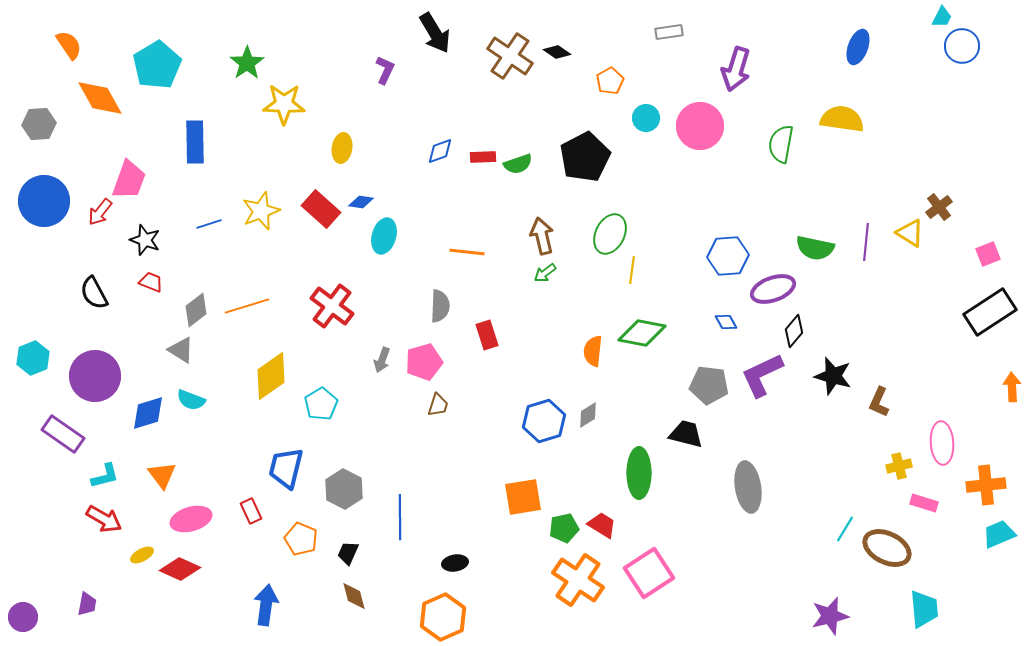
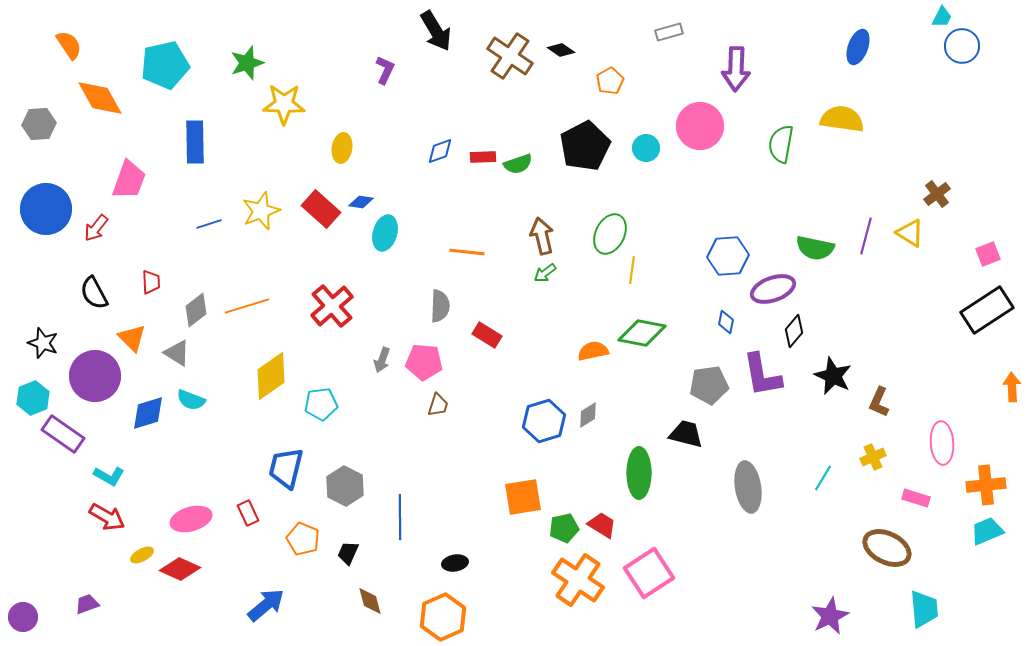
gray rectangle at (669, 32): rotated 8 degrees counterclockwise
black arrow at (435, 33): moved 1 px right, 2 px up
black diamond at (557, 52): moved 4 px right, 2 px up
green star at (247, 63): rotated 16 degrees clockwise
cyan pentagon at (157, 65): moved 8 px right; rotated 18 degrees clockwise
purple arrow at (736, 69): rotated 15 degrees counterclockwise
cyan circle at (646, 118): moved 30 px down
black pentagon at (585, 157): moved 11 px up
blue circle at (44, 201): moved 2 px right, 8 px down
brown cross at (939, 207): moved 2 px left, 13 px up
red arrow at (100, 212): moved 4 px left, 16 px down
cyan ellipse at (384, 236): moved 1 px right, 3 px up
black star at (145, 240): moved 102 px left, 103 px down
purple line at (866, 242): moved 6 px up; rotated 9 degrees clockwise
red trapezoid at (151, 282): rotated 65 degrees clockwise
red cross at (332, 306): rotated 12 degrees clockwise
black rectangle at (990, 312): moved 3 px left, 2 px up
blue diamond at (726, 322): rotated 40 degrees clockwise
red rectangle at (487, 335): rotated 40 degrees counterclockwise
gray triangle at (181, 350): moved 4 px left, 3 px down
orange semicircle at (593, 351): rotated 72 degrees clockwise
cyan hexagon at (33, 358): moved 40 px down
pink pentagon at (424, 362): rotated 21 degrees clockwise
purple L-shape at (762, 375): rotated 75 degrees counterclockwise
black star at (833, 376): rotated 9 degrees clockwise
gray pentagon at (709, 385): rotated 15 degrees counterclockwise
cyan pentagon at (321, 404): rotated 24 degrees clockwise
yellow cross at (899, 466): moved 26 px left, 9 px up; rotated 10 degrees counterclockwise
orange triangle at (162, 475): moved 30 px left, 137 px up; rotated 8 degrees counterclockwise
cyan L-shape at (105, 476): moved 4 px right; rotated 44 degrees clockwise
gray hexagon at (344, 489): moved 1 px right, 3 px up
pink rectangle at (924, 503): moved 8 px left, 5 px up
red rectangle at (251, 511): moved 3 px left, 2 px down
red arrow at (104, 519): moved 3 px right, 2 px up
cyan line at (845, 529): moved 22 px left, 51 px up
cyan trapezoid at (999, 534): moved 12 px left, 3 px up
orange pentagon at (301, 539): moved 2 px right
brown diamond at (354, 596): moved 16 px right, 5 px down
purple trapezoid at (87, 604): rotated 120 degrees counterclockwise
blue arrow at (266, 605): rotated 42 degrees clockwise
purple star at (830, 616): rotated 12 degrees counterclockwise
